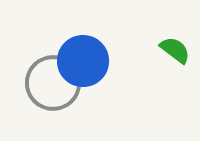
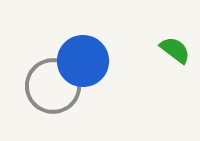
gray circle: moved 3 px down
